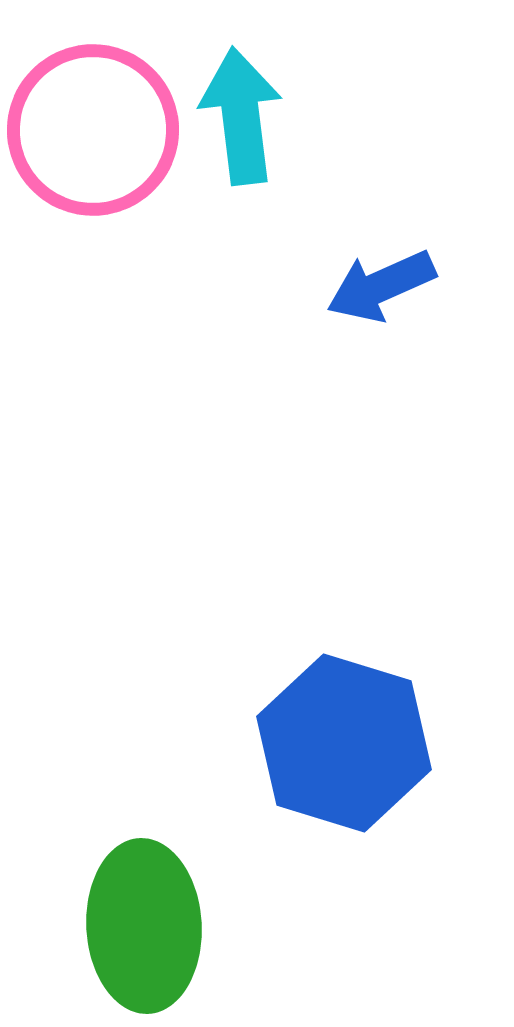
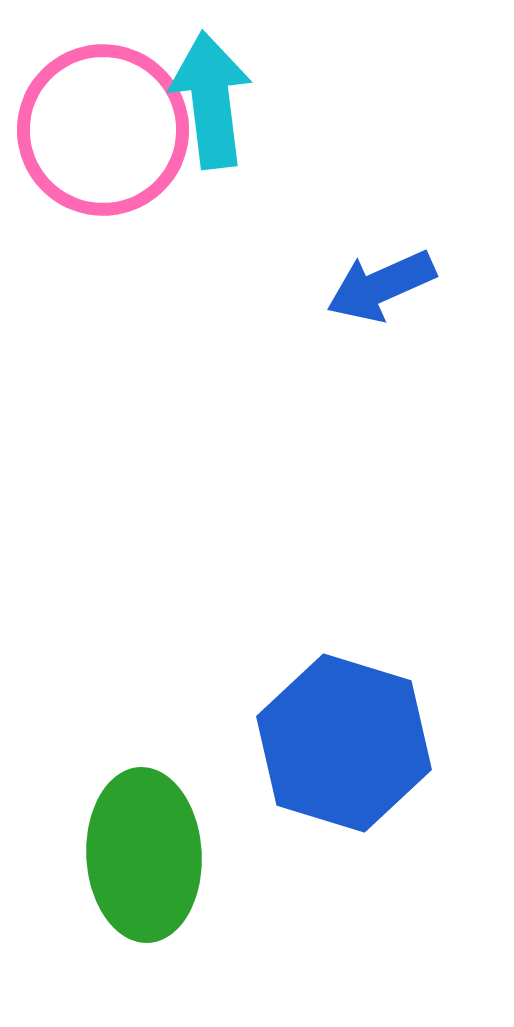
cyan arrow: moved 30 px left, 16 px up
pink circle: moved 10 px right
green ellipse: moved 71 px up
